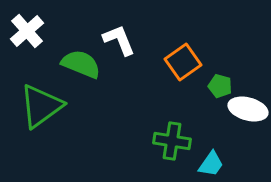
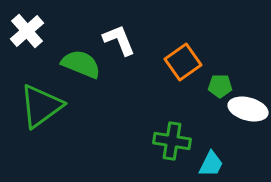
green pentagon: rotated 15 degrees counterclockwise
cyan trapezoid: rotated 8 degrees counterclockwise
